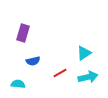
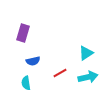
cyan triangle: moved 2 px right
cyan semicircle: moved 8 px right, 1 px up; rotated 104 degrees counterclockwise
